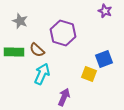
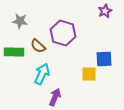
purple star: rotated 24 degrees clockwise
gray star: rotated 14 degrees counterclockwise
brown semicircle: moved 1 px right, 4 px up
blue square: rotated 18 degrees clockwise
yellow square: rotated 21 degrees counterclockwise
purple arrow: moved 9 px left
